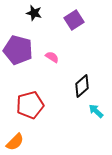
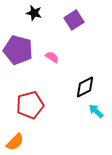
black diamond: moved 3 px right, 1 px down; rotated 15 degrees clockwise
